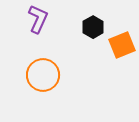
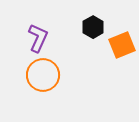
purple L-shape: moved 19 px down
